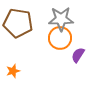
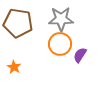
orange circle: moved 6 px down
purple semicircle: moved 2 px right
orange star: moved 1 px right, 4 px up; rotated 24 degrees counterclockwise
